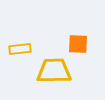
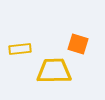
orange square: rotated 15 degrees clockwise
